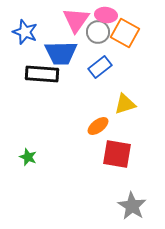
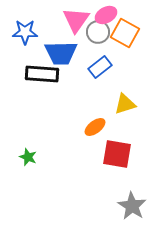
pink ellipse: rotated 35 degrees counterclockwise
blue star: rotated 20 degrees counterclockwise
orange ellipse: moved 3 px left, 1 px down
